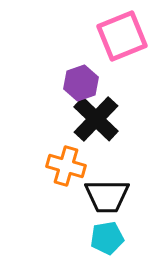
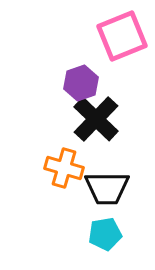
orange cross: moved 2 px left, 2 px down
black trapezoid: moved 8 px up
cyan pentagon: moved 2 px left, 4 px up
